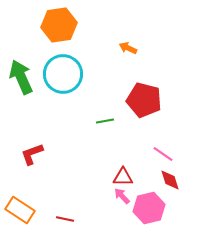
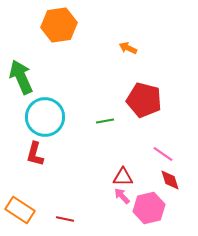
cyan circle: moved 18 px left, 43 px down
red L-shape: moved 3 px right; rotated 55 degrees counterclockwise
